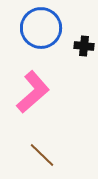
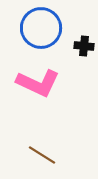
pink L-shape: moved 5 px right, 9 px up; rotated 66 degrees clockwise
brown line: rotated 12 degrees counterclockwise
